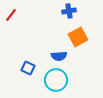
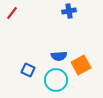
red line: moved 1 px right, 2 px up
orange square: moved 3 px right, 28 px down
blue square: moved 2 px down
